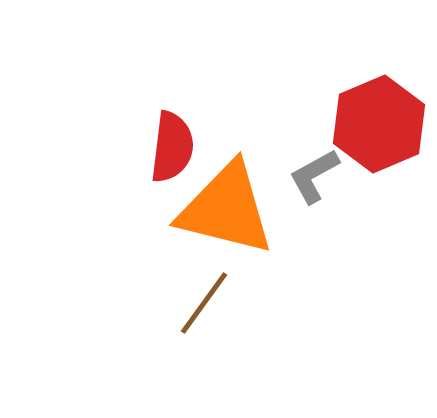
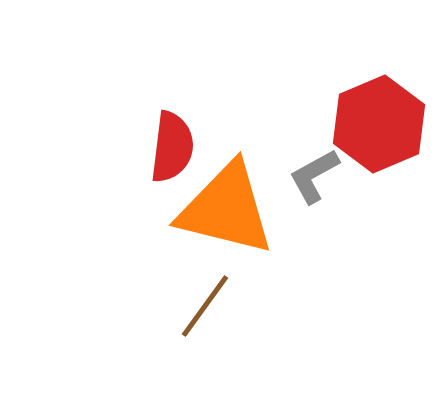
brown line: moved 1 px right, 3 px down
